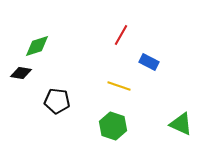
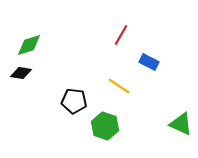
green diamond: moved 8 px left, 1 px up
yellow line: rotated 15 degrees clockwise
black pentagon: moved 17 px right
green hexagon: moved 8 px left
